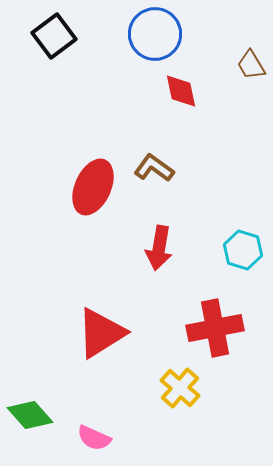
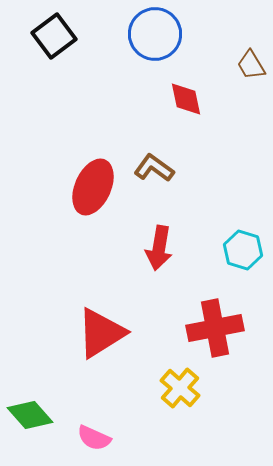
red diamond: moved 5 px right, 8 px down
